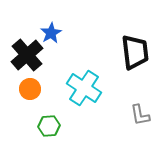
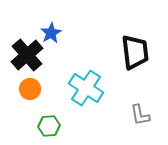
cyan cross: moved 2 px right
